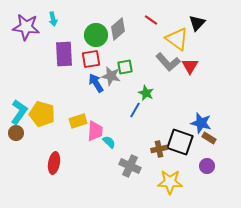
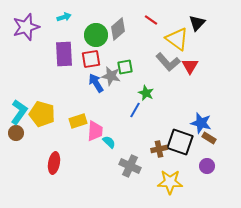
cyan arrow: moved 11 px right, 2 px up; rotated 96 degrees counterclockwise
purple star: rotated 24 degrees counterclockwise
